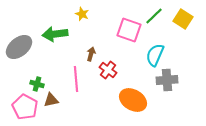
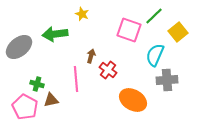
yellow square: moved 5 px left, 13 px down; rotated 18 degrees clockwise
brown arrow: moved 2 px down
